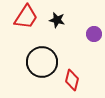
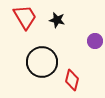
red trapezoid: moved 1 px left; rotated 64 degrees counterclockwise
purple circle: moved 1 px right, 7 px down
